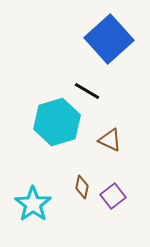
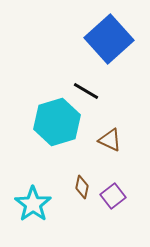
black line: moved 1 px left
